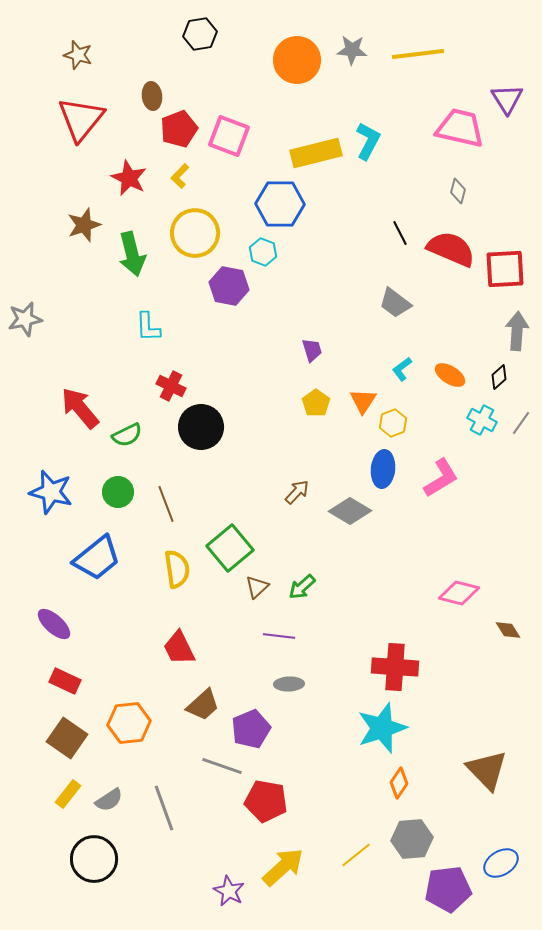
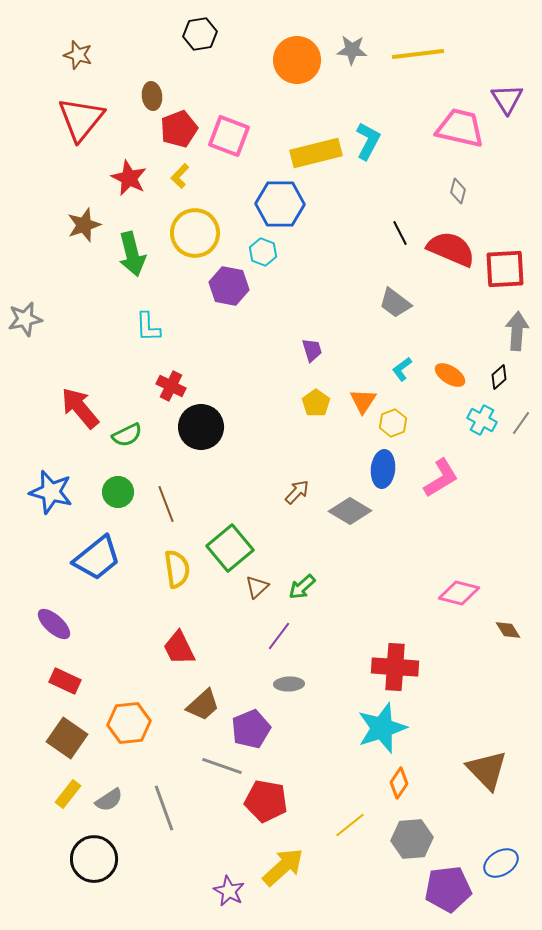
purple line at (279, 636): rotated 60 degrees counterclockwise
yellow line at (356, 855): moved 6 px left, 30 px up
